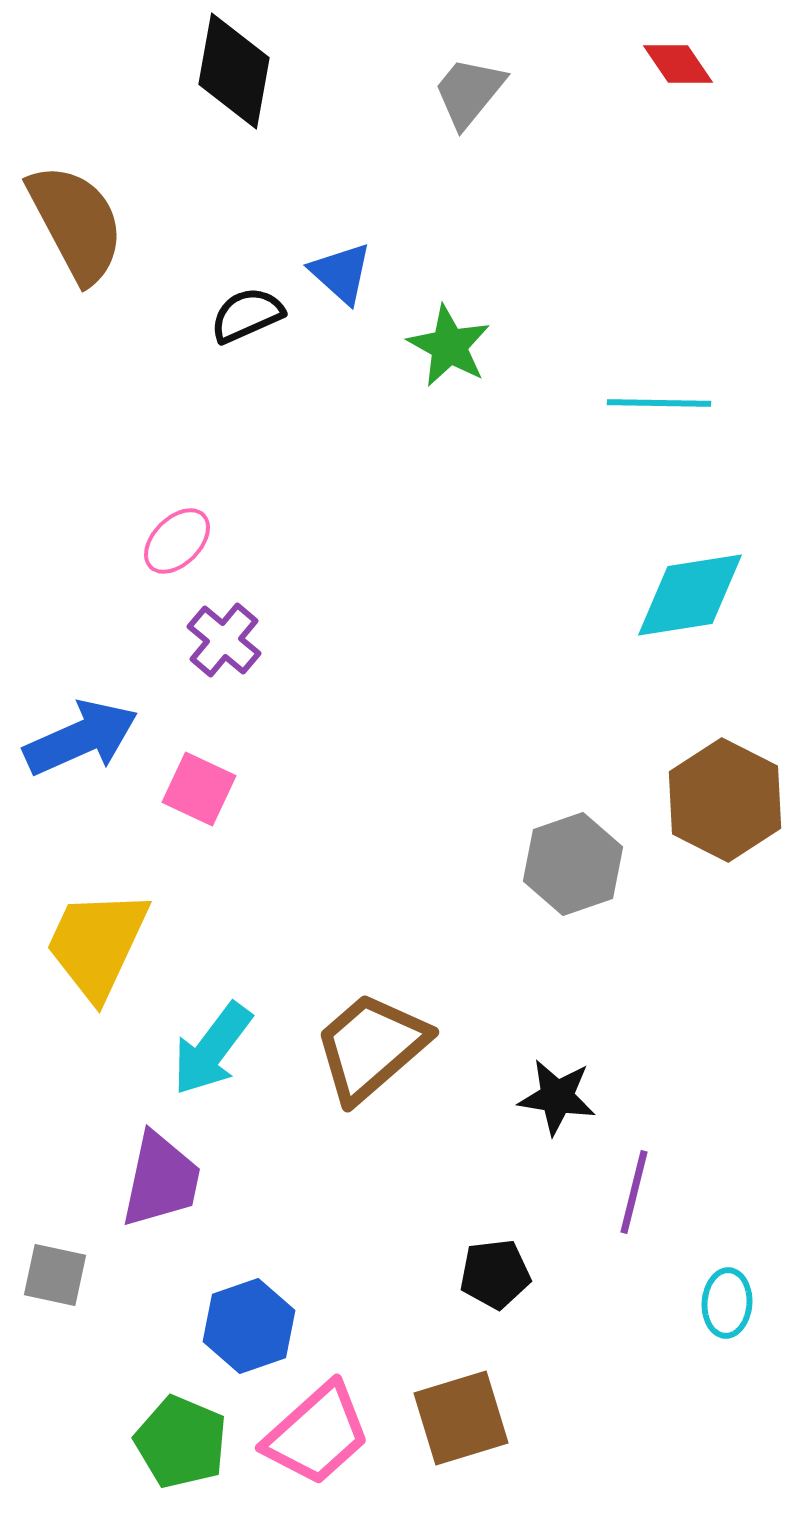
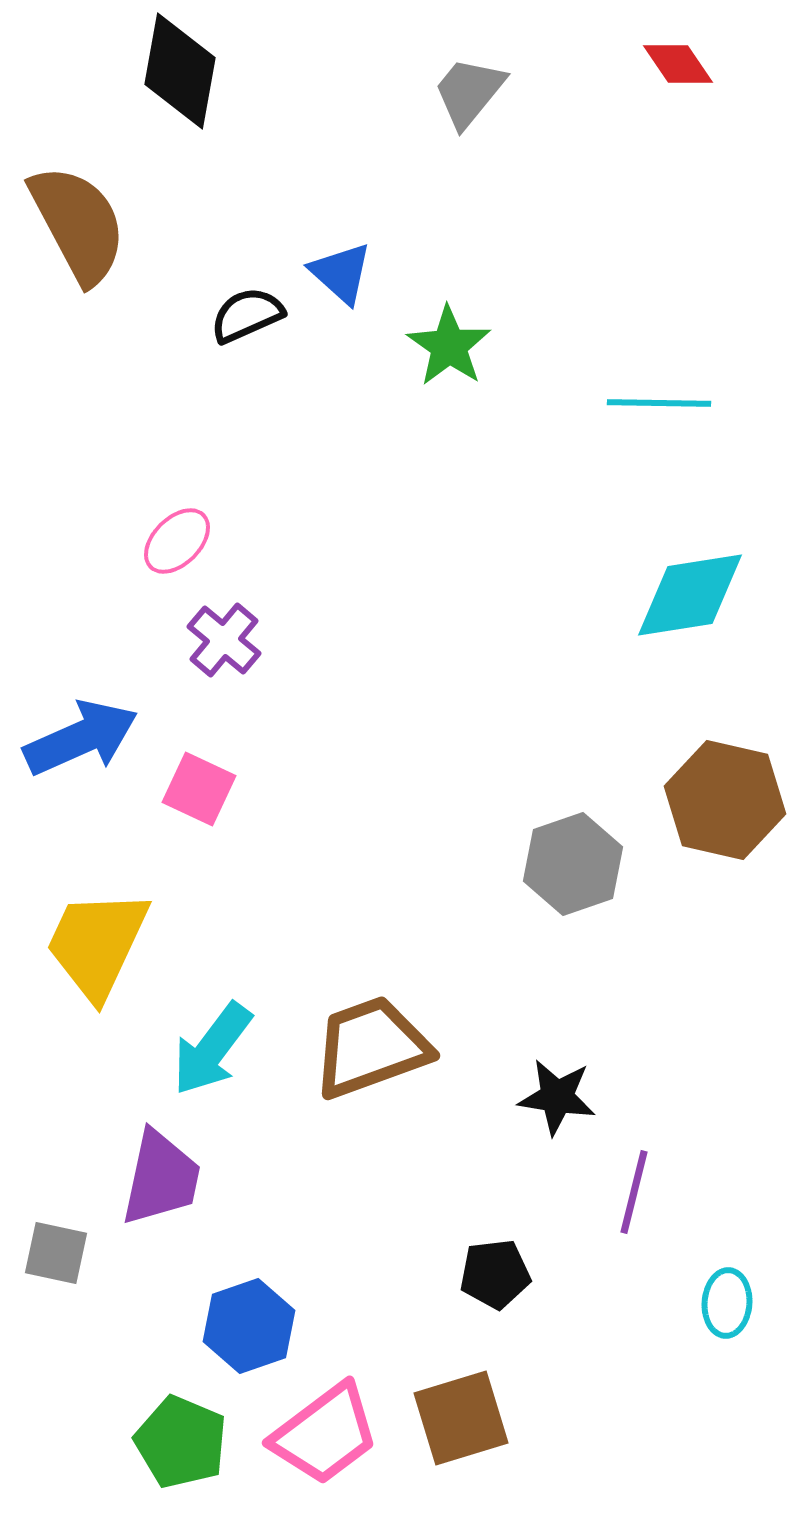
black diamond: moved 54 px left
brown semicircle: moved 2 px right, 1 px down
green star: rotated 6 degrees clockwise
brown hexagon: rotated 14 degrees counterclockwise
brown trapezoid: rotated 21 degrees clockwise
purple trapezoid: moved 2 px up
gray square: moved 1 px right, 22 px up
pink trapezoid: moved 8 px right; rotated 5 degrees clockwise
